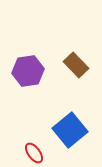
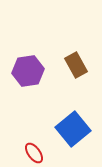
brown rectangle: rotated 15 degrees clockwise
blue square: moved 3 px right, 1 px up
